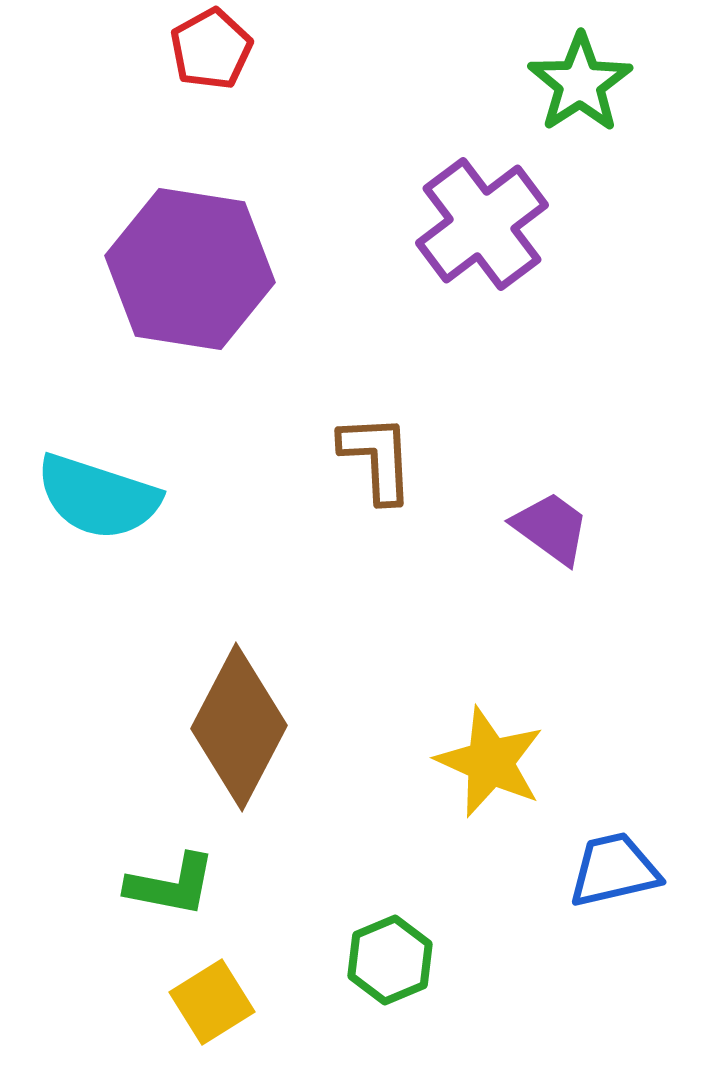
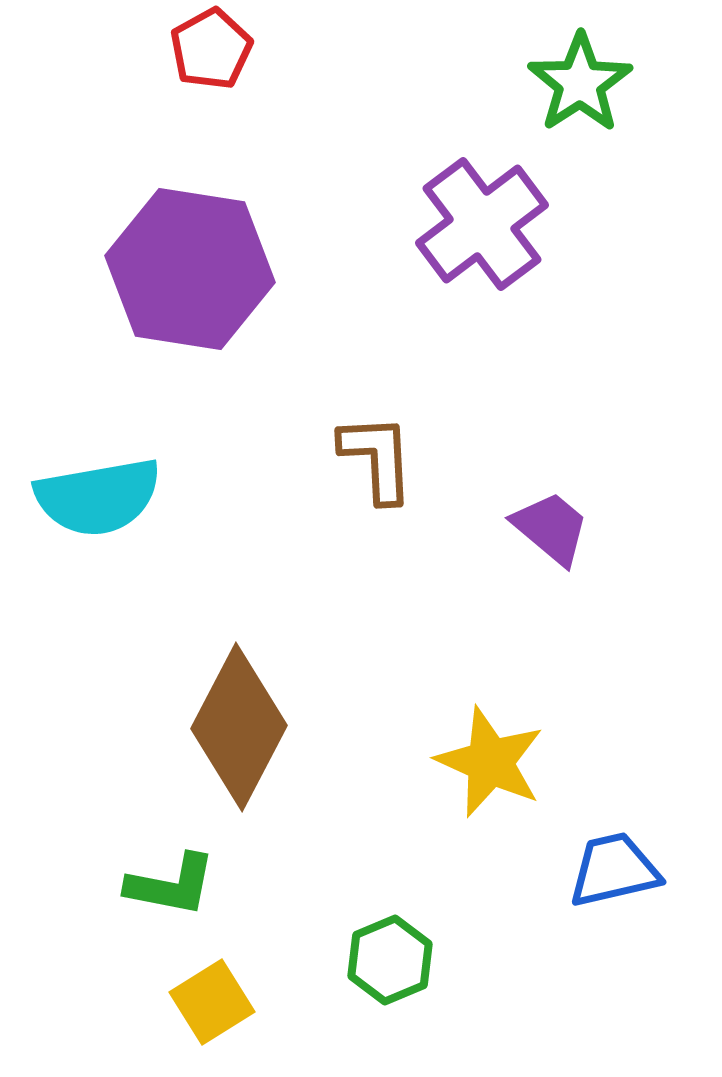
cyan semicircle: rotated 28 degrees counterclockwise
purple trapezoid: rotated 4 degrees clockwise
